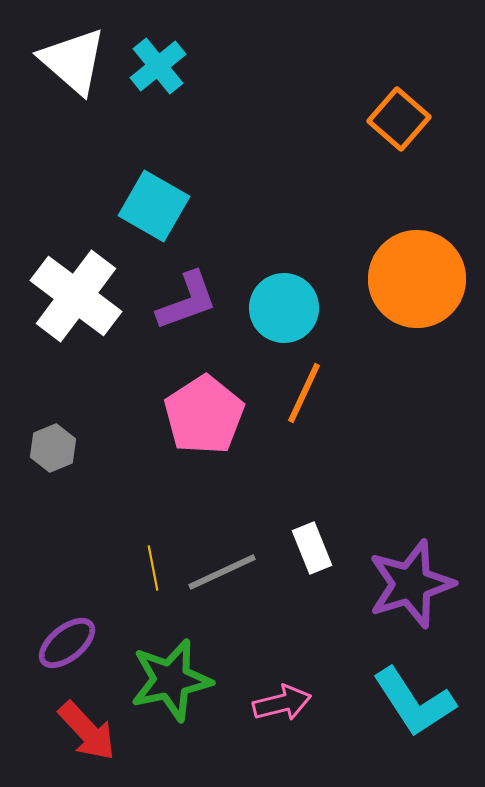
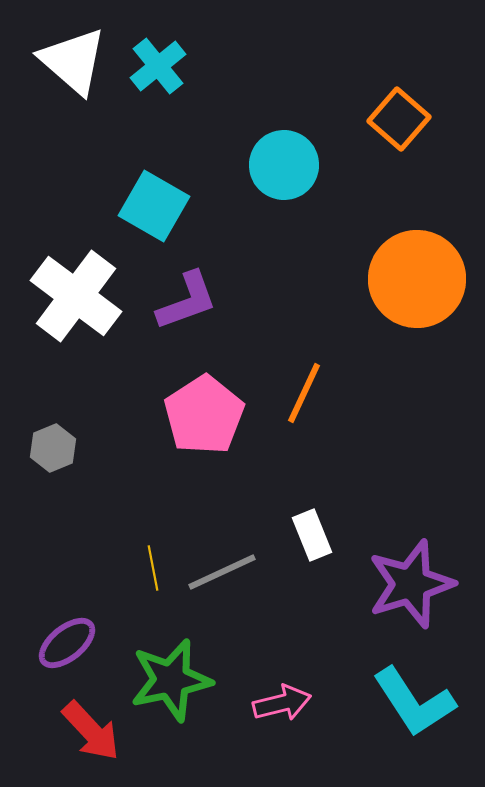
cyan circle: moved 143 px up
white rectangle: moved 13 px up
red arrow: moved 4 px right
